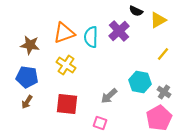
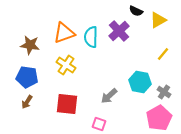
pink square: moved 1 px left, 1 px down
